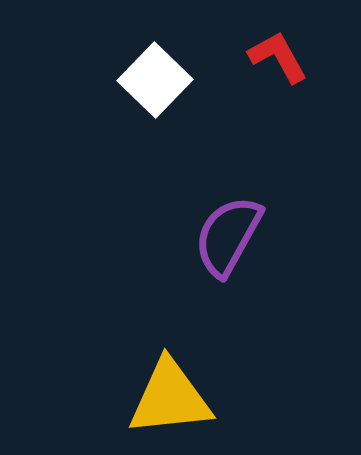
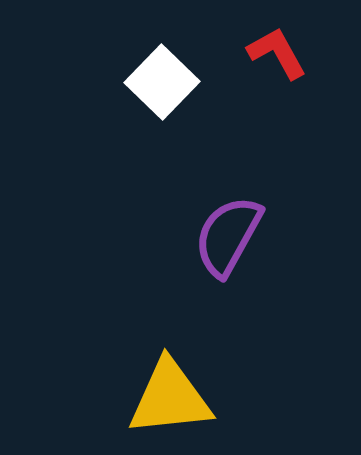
red L-shape: moved 1 px left, 4 px up
white square: moved 7 px right, 2 px down
